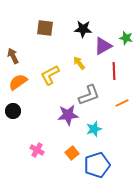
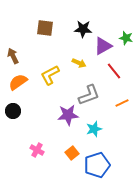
yellow arrow: rotated 152 degrees clockwise
red line: rotated 36 degrees counterclockwise
